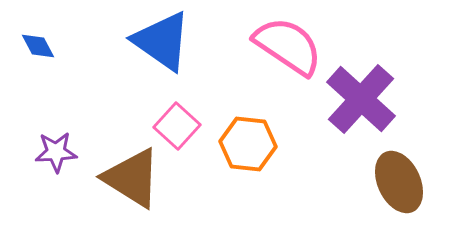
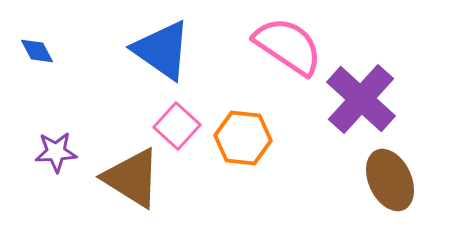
blue triangle: moved 9 px down
blue diamond: moved 1 px left, 5 px down
orange hexagon: moved 5 px left, 6 px up
brown ellipse: moved 9 px left, 2 px up
